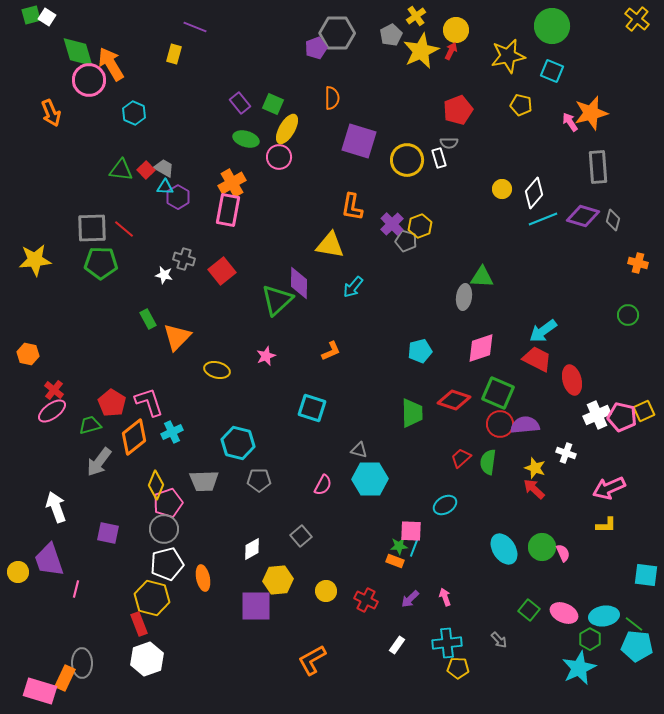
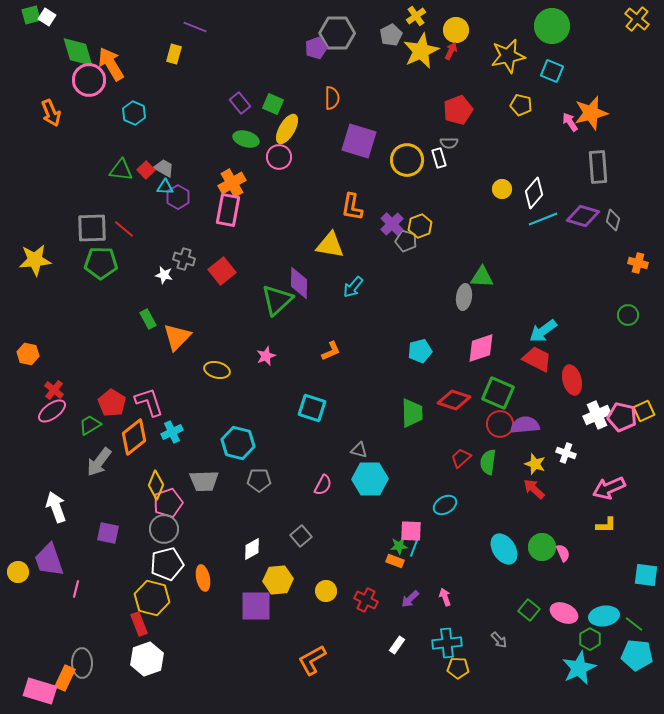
green trapezoid at (90, 425): rotated 15 degrees counterclockwise
yellow star at (535, 468): moved 4 px up
cyan pentagon at (637, 646): moved 9 px down
